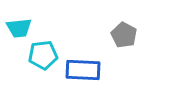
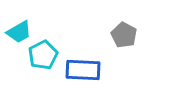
cyan trapezoid: moved 4 px down; rotated 24 degrees counterclockwise
cyan pentagon: rotated 20 degrees counterclockwise
